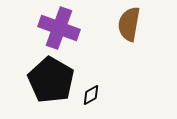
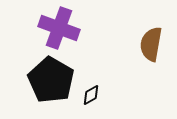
brown semicircle: moved 22 px right, 20 px down
